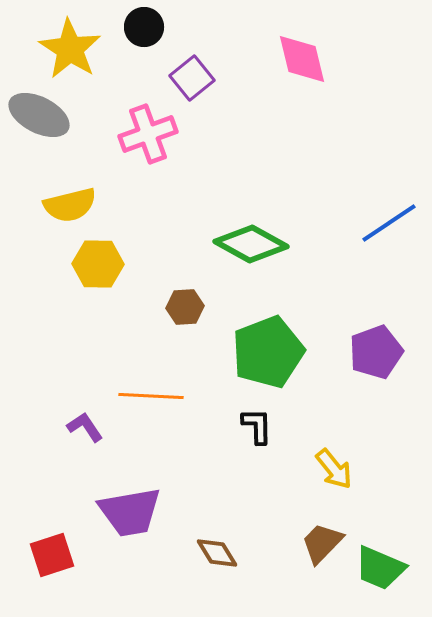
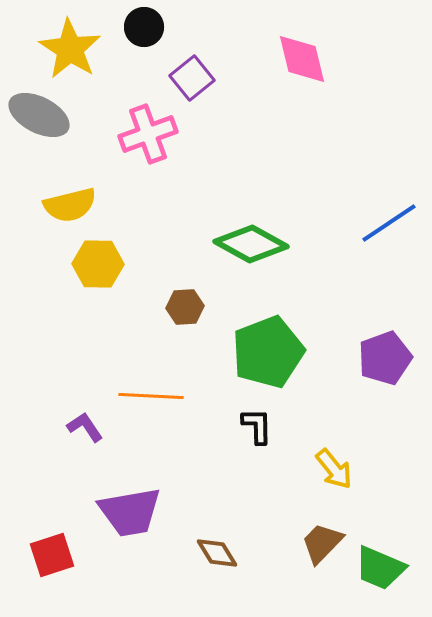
purple pentagon: moved 9 px right, 6 px down
